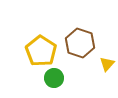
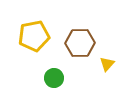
brown hexagon: rotated 20 degrees counterclockwise
yellow pentagon: moved 7 px left, 15 px up; rotated 28 degrees clockwise
